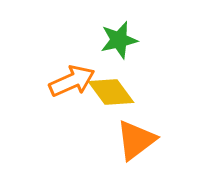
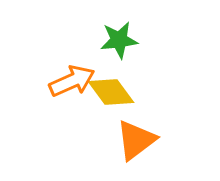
green star: rotated 6 degrees clockwise
